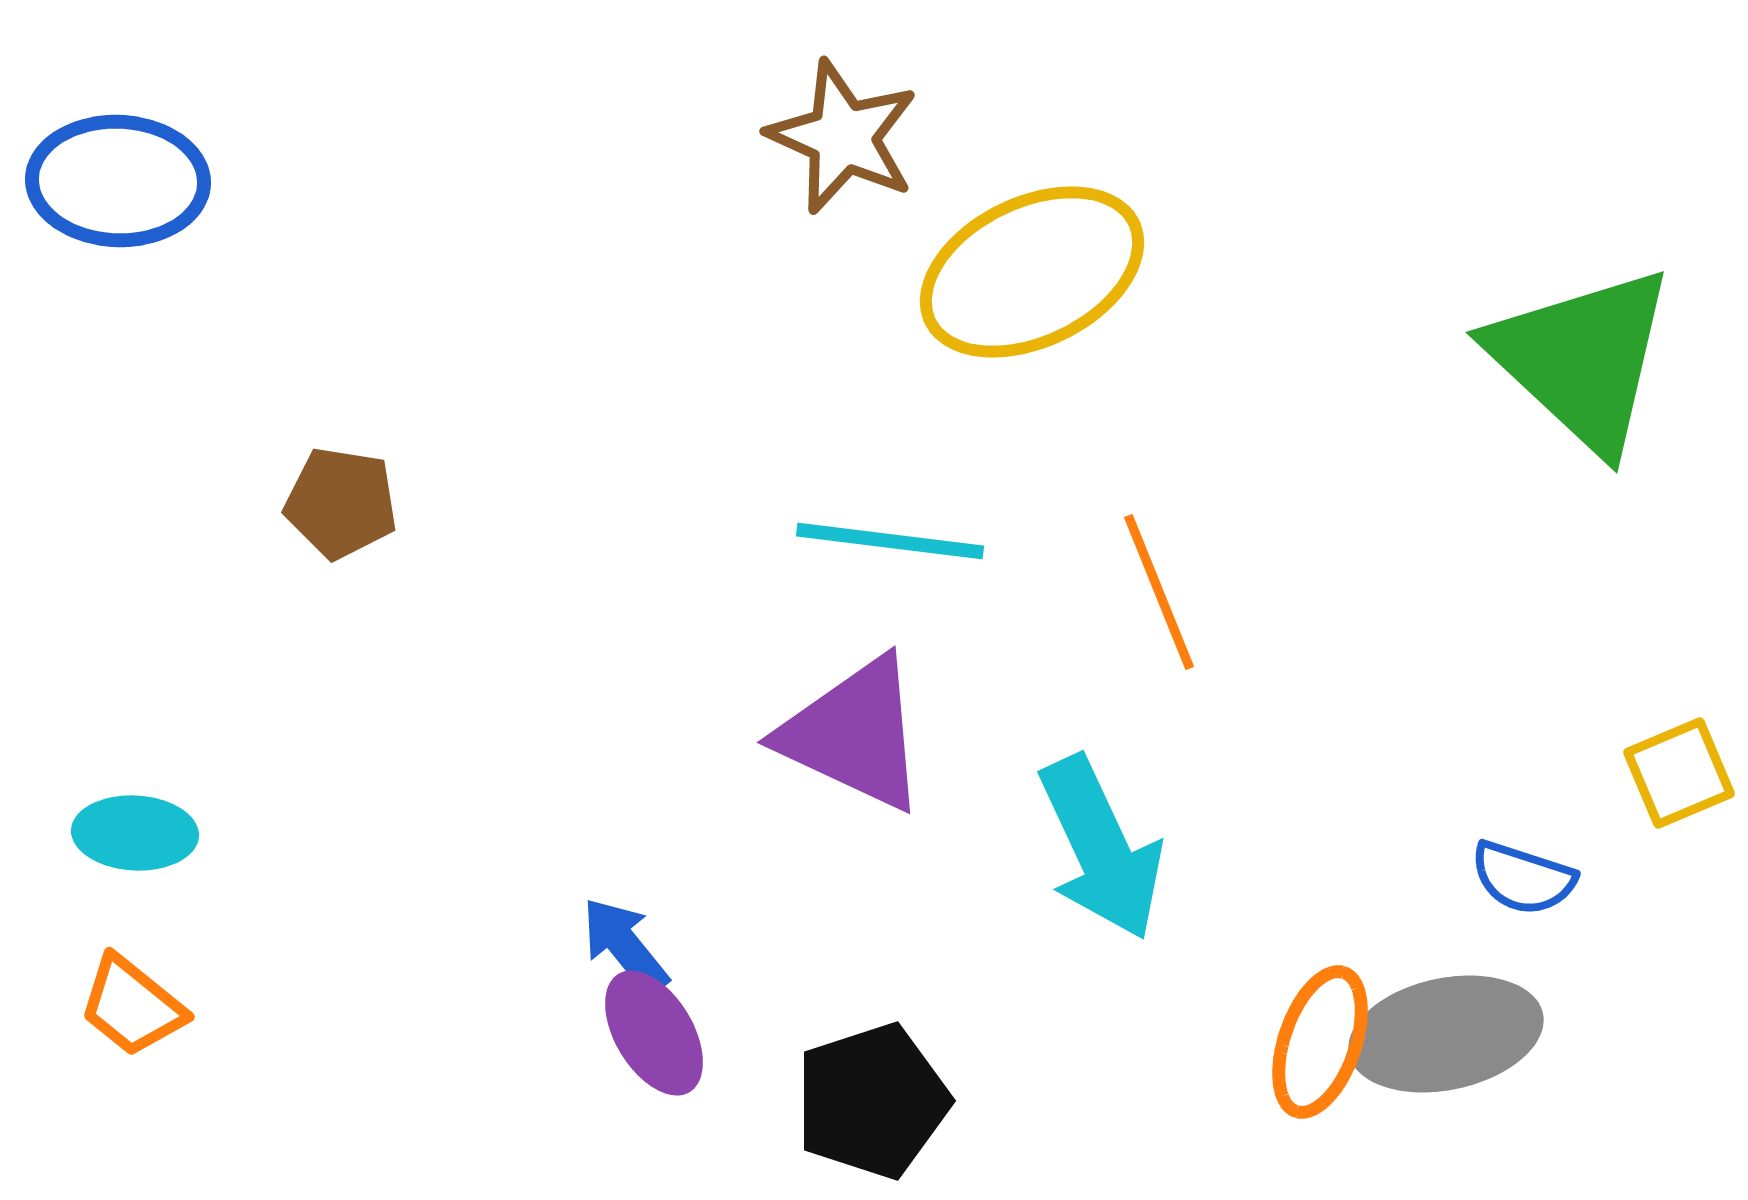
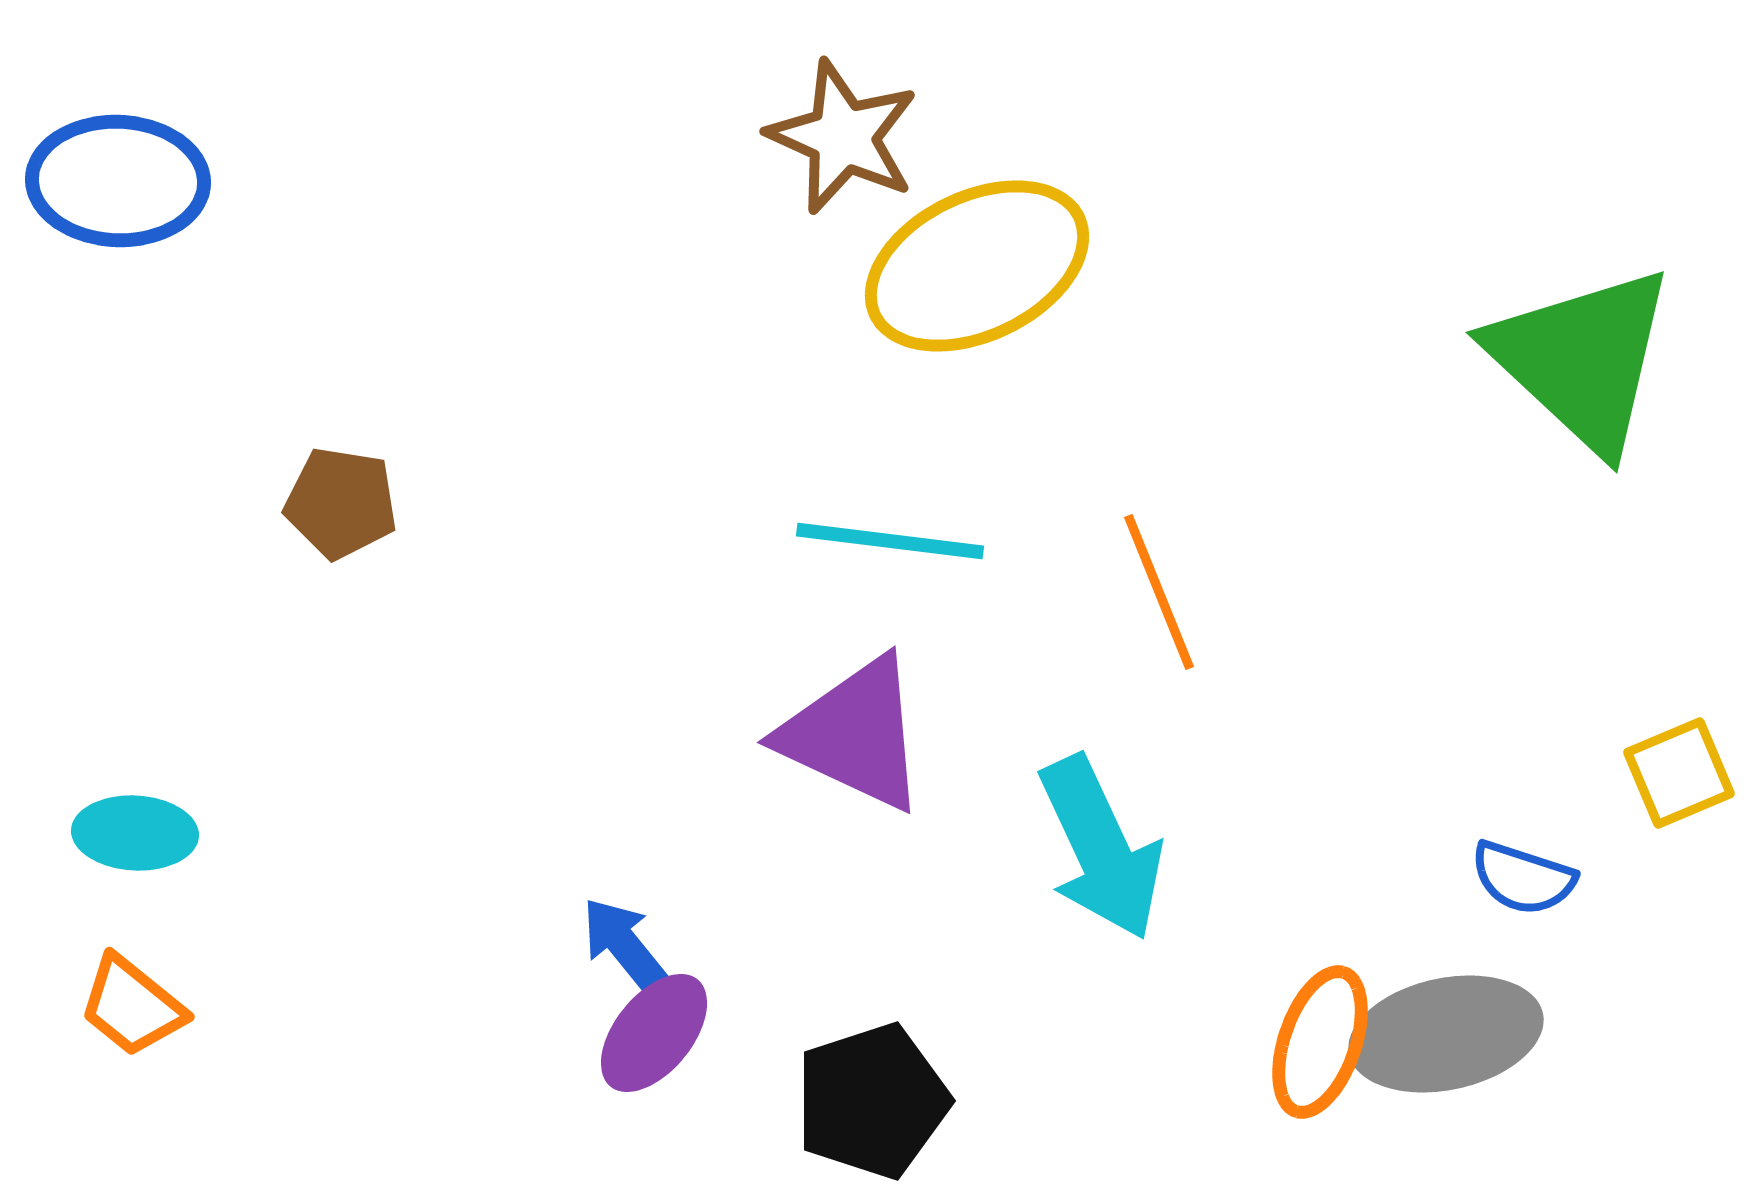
yellow ellipse: moved 55 px left, 6 px up
purple ellipse: rotated 70 degrees clockwise
